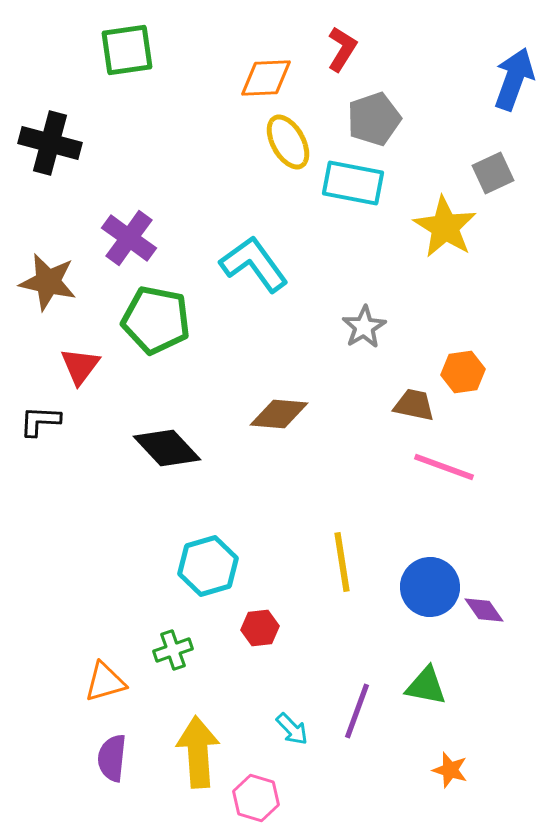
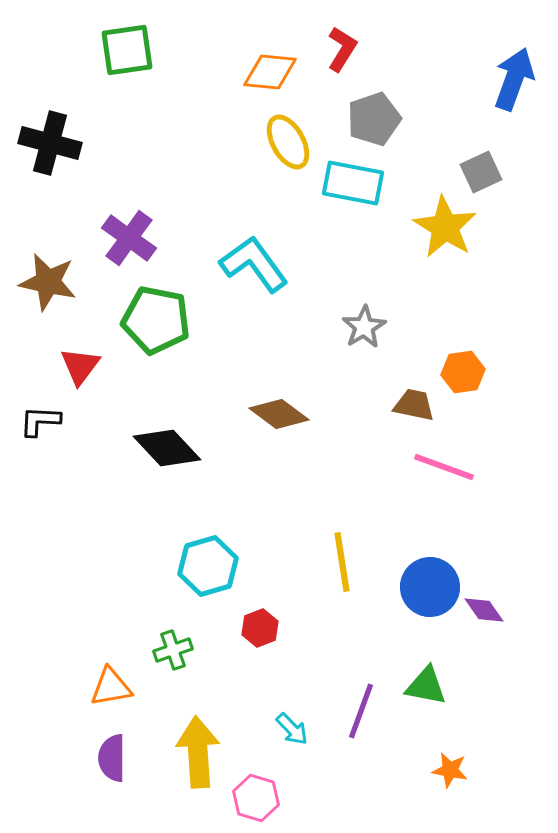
orange diamond: moved 4 px right, 6 px up; rotated 8 degrees clockwise
gray square: moved 12 px left, 1 px up
brown diamond: rotated 32 degrees clockwise
red hexagon: rotated 15 degrees counterclockwise
orange triangle: moved 6 px right, 5 px down; rotated 6 degrees clockwise
purple line: moved 4 px right
purple semicircle: rotated 6 degrees counterclockwise
orange star: rotated 6 degrees counterclockwise
